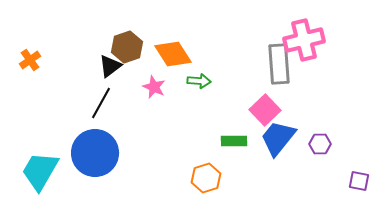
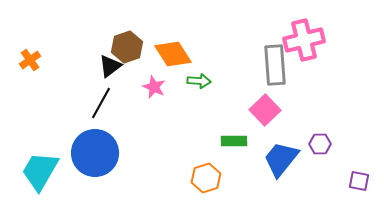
gray rectangle: moved 4 px left, 1 px down
blue trapezoid: moved 3 px right, 21 px down
